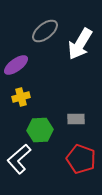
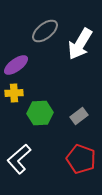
yellow cross: moved 7 px left, 4 px up; rotated 12 degrees clockwise
gray rectangle: moved 3 px right, 3 px up; rotated 36 degrees counterclockwise
green hexagon: moved 17 px up
